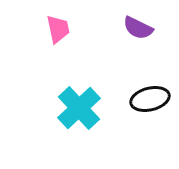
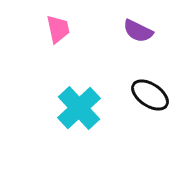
purple semicircle: moved 3 px down
black ellipse: moved 4 px up; rotated 48 degrees clockwise
